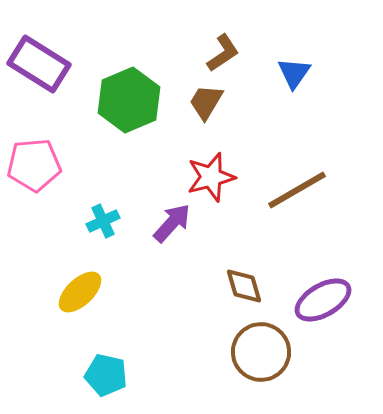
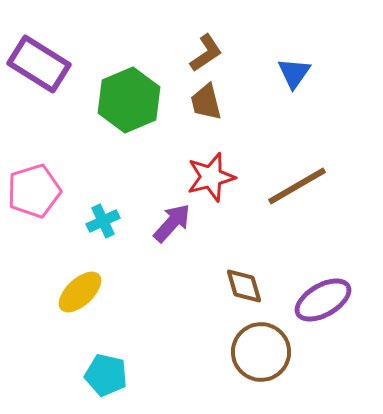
brown L-shape: moved 17 px left
brown trapezoid: rotated 45 degrees counterclockwise
pink pentagon: moved 26 px down; rotated 12 degrees counterclockwise
brown line: moved 4 px up
